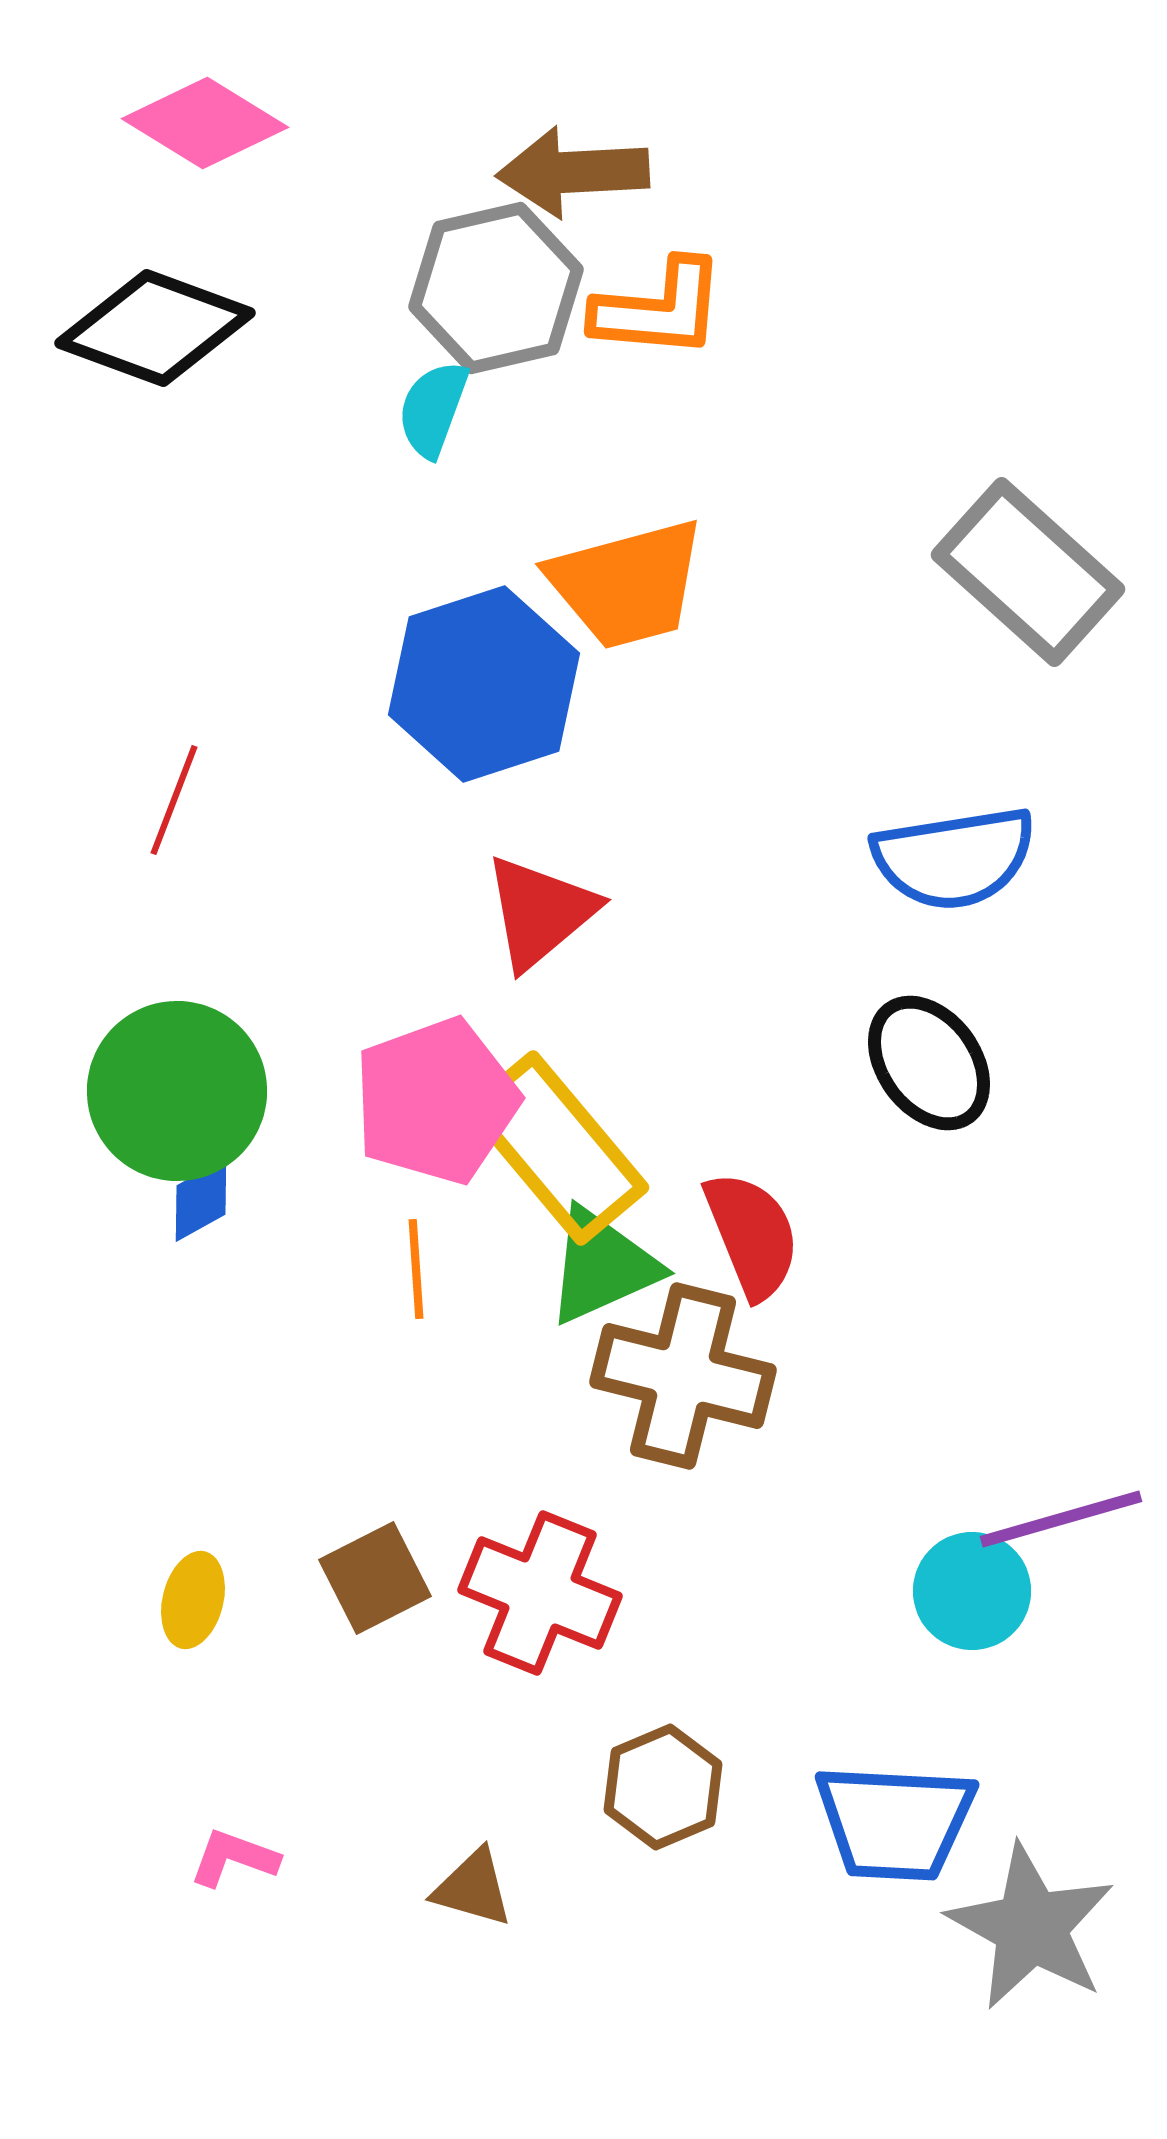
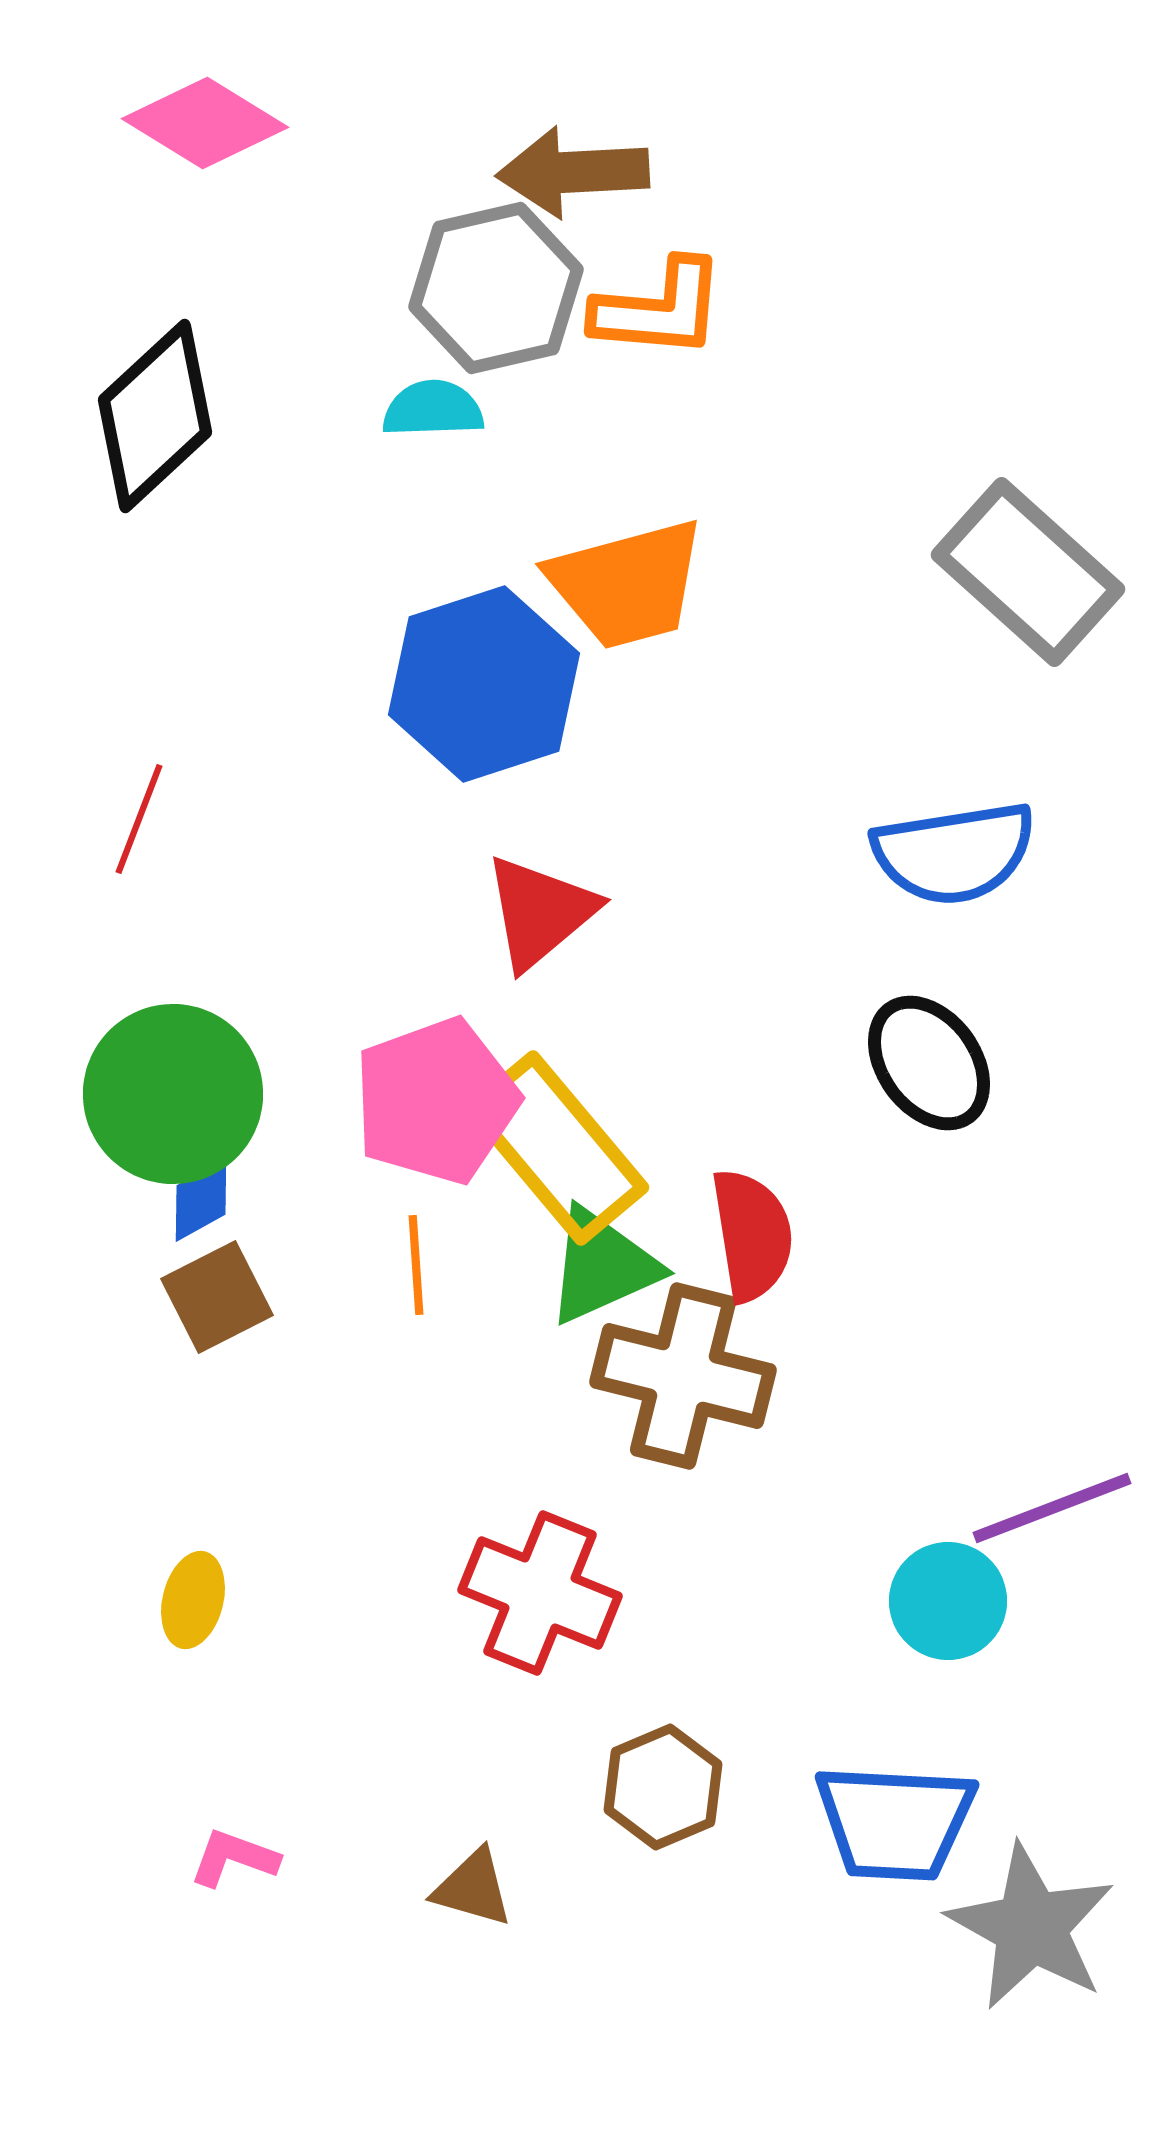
black diamond: moved 88 px down; rotated 63 degrees counterclockwise
cyan semicircle: rotated 68 degrees clockwise
red line: moved 35 px left, 19 px down
blue semicircle: moved 5 px up
green circle: moved 4 px left, 3 px down
red semicircle: rotated 13 degrees clockwise
orange line: moved 4 px up
purple line: moved 9 px left, 11 px up; rotated 5 degrees counterclockwise
brown square: moved 158 px left, 281 px up
cyan circle: moved 24 px left, 10 px down
